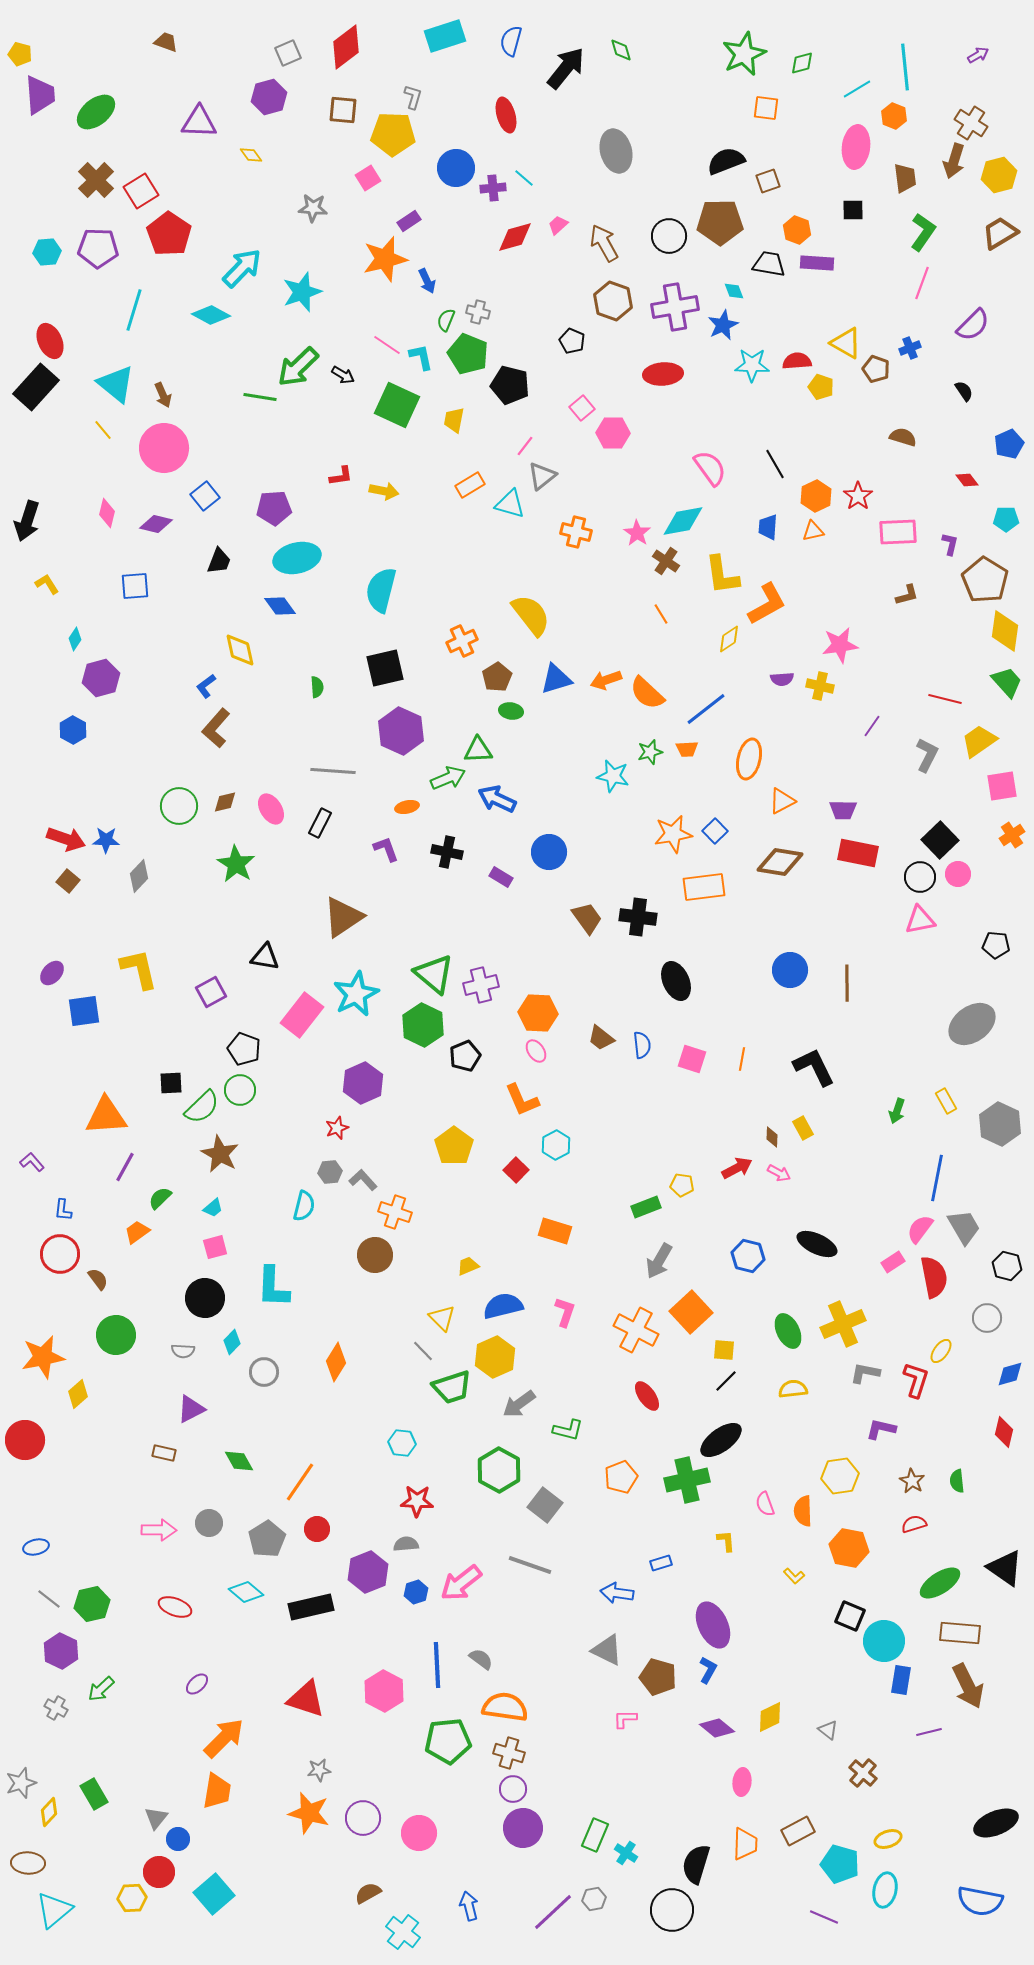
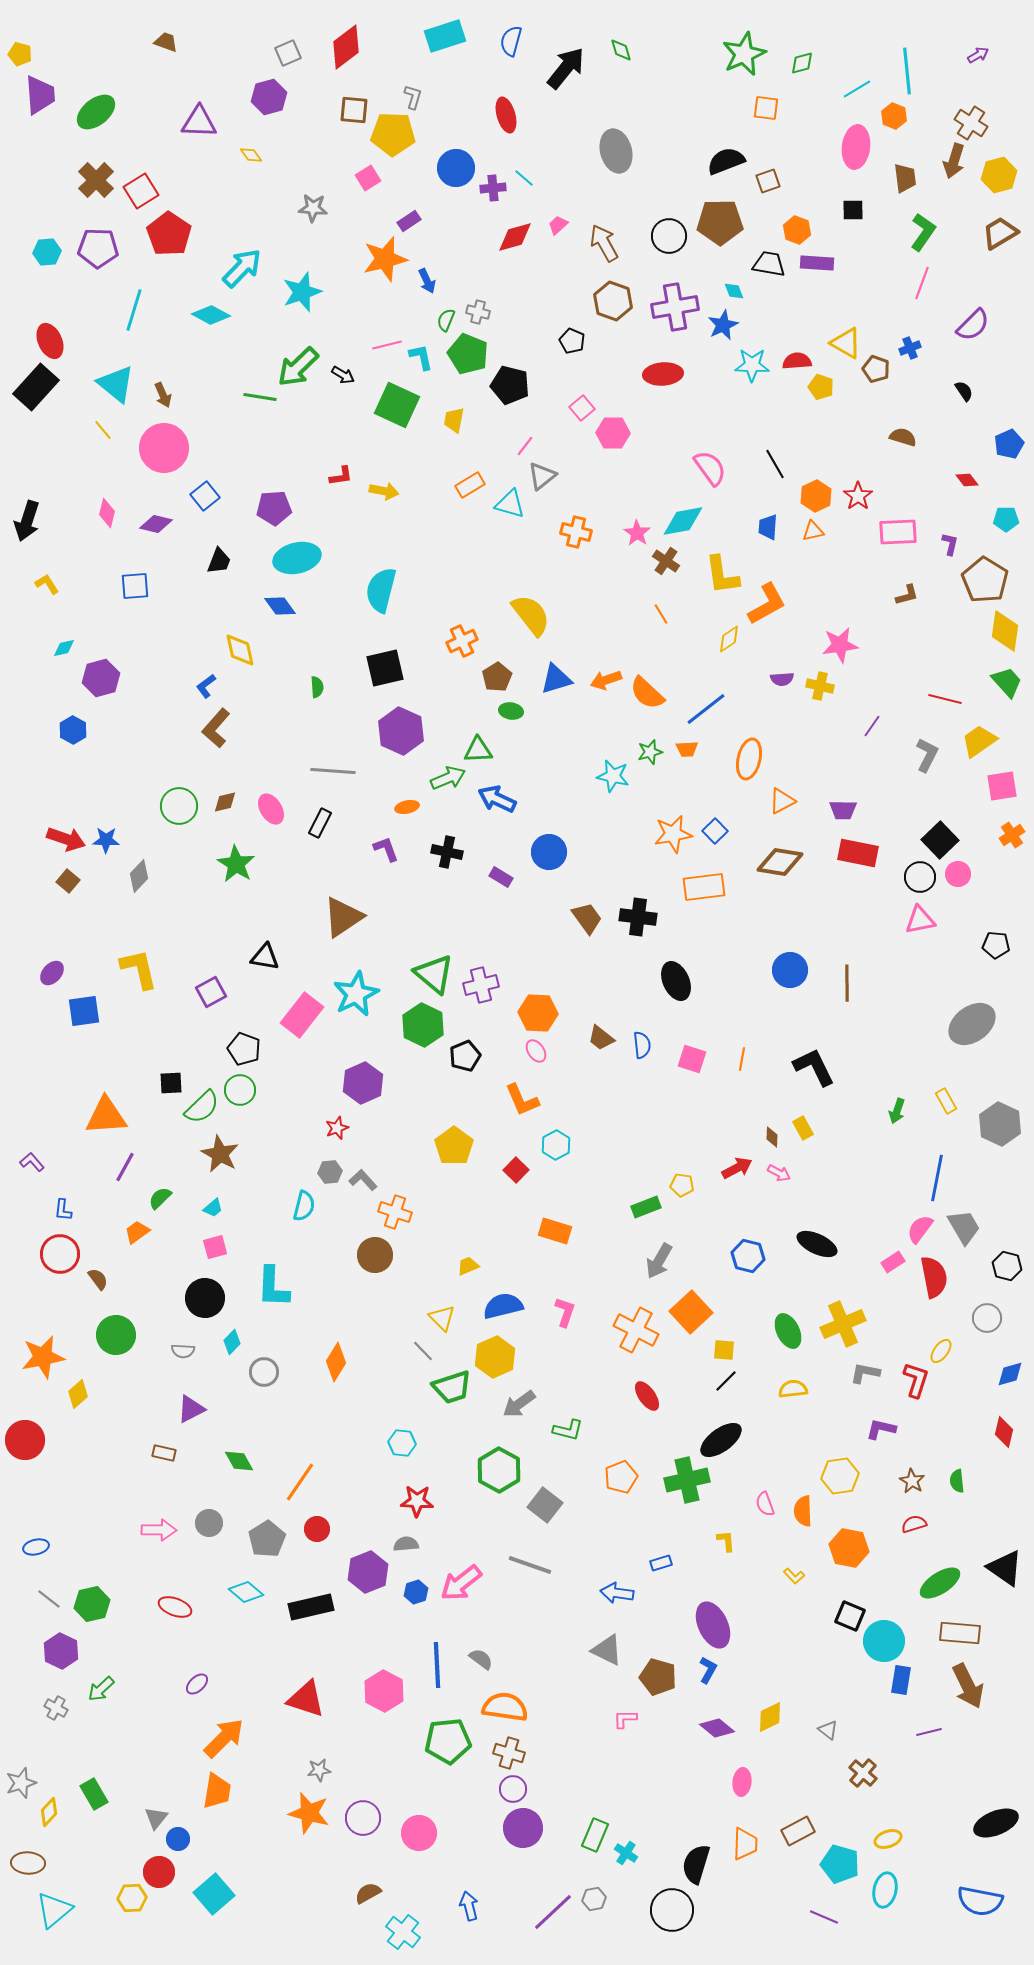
cyan line at (905, 67): moved 2 px right, 4 px down
brown square at (343, 110): moved 11 px right
pink line at (387, 345): rotated 48 degrees counterclockwise
cyan diamond at (75, 639): moved 11 px left, 9 px down; rotated 45 degrees clockwise
